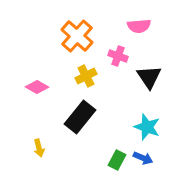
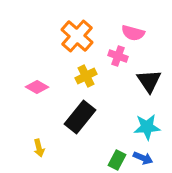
pink semicircle: moved 6 px left, 7 px down; rotated 20 degrees clockwise
black triangle: moved 4 px down
cyan star: rotated 24 degrees counterclockwise
